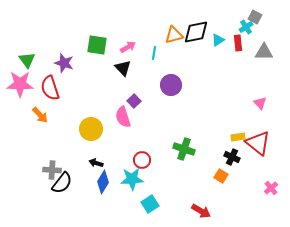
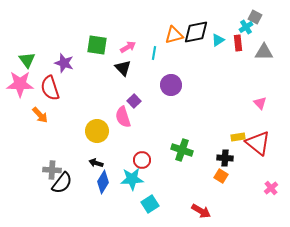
yellow circle: moved 6 px right, 2 px down
green cross: moved 2 px left, 1 px down
black cross: moved 7 px left, 1 px down; rotated 21 degrees counterclockwise
